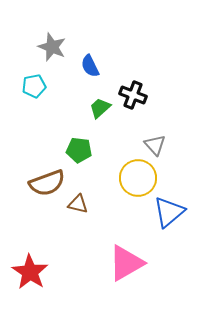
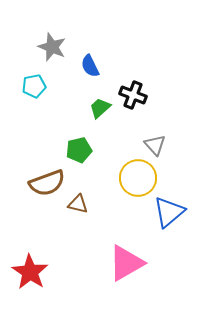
green pentagon: rotated 20 degrees counterclockwise
